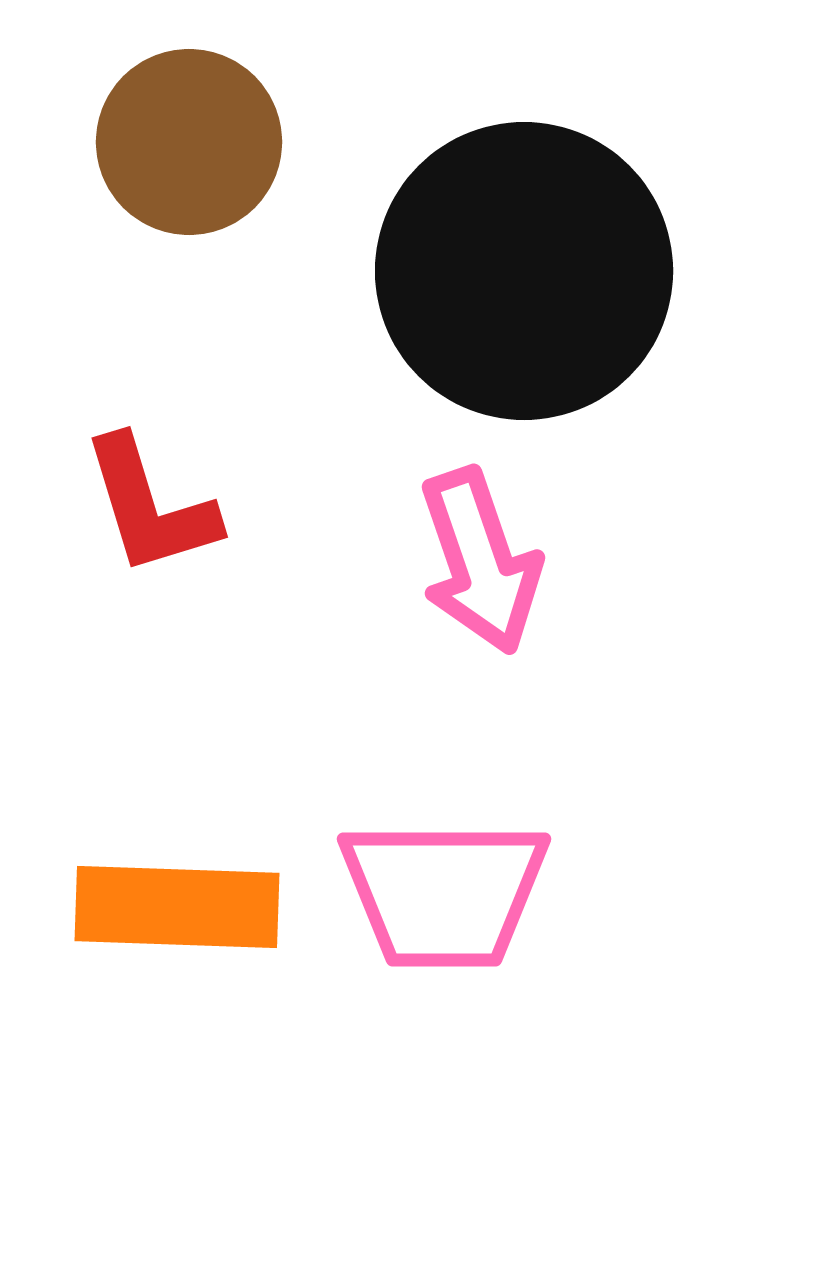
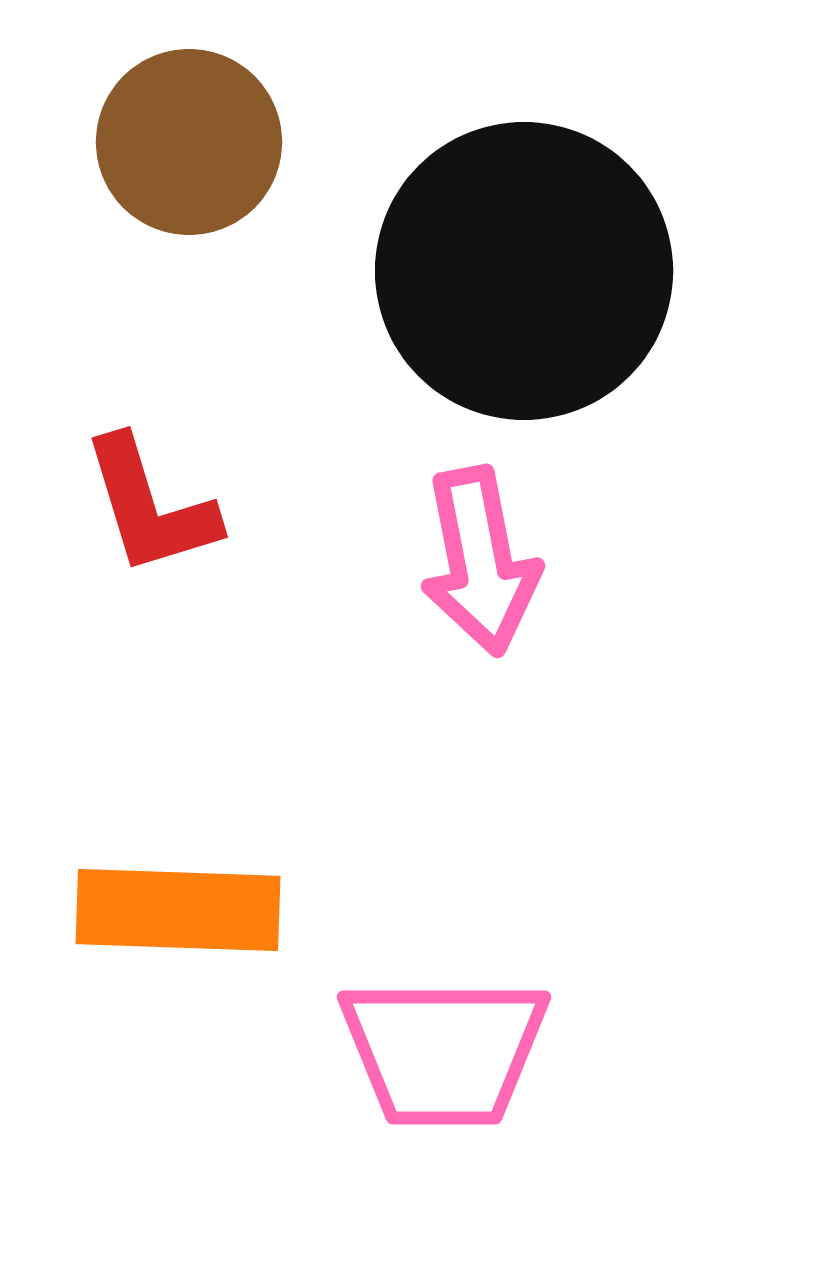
pink arrow: rotated 8 degrees clockwise
pink trapezoid: moved 158 px down
orange rectangle: moved 1 px right, 3 px down
